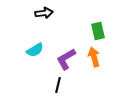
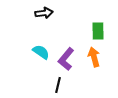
green rectangle: rotated 12 degrees clockwise
cyan semicircle: moved 6 px right, 2 px down; rotated 114 degrees counterclockwise
purple L-shape: rotated 20 degrees counterclockwise
